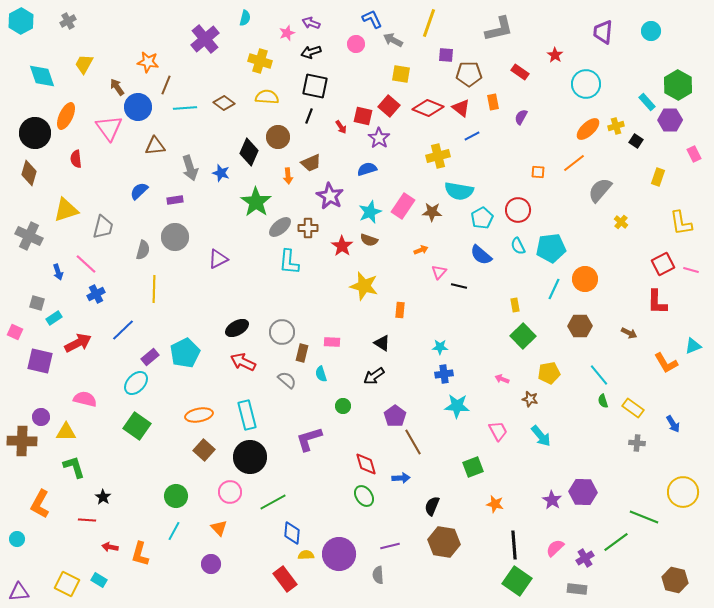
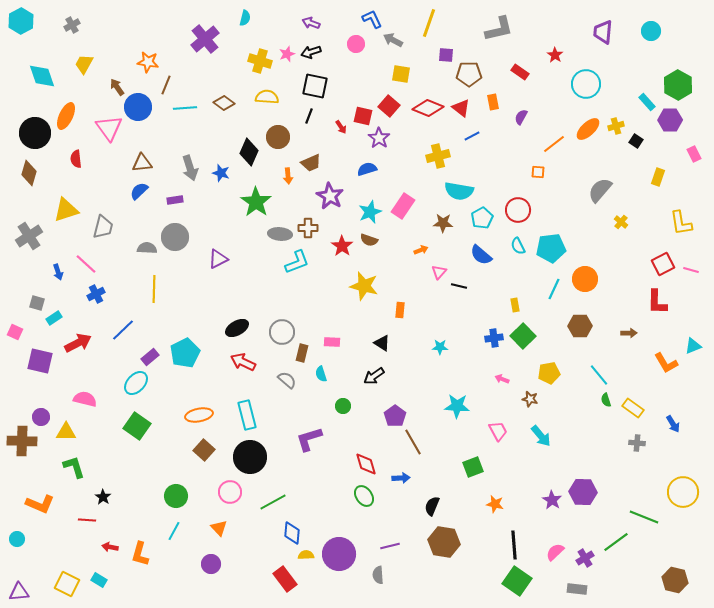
gray cross at (68, 21): moved 4 px right, 4 px down
pink star at (287, 33): moved 21 px down
brown triangle at (155, 146): moved 13 px left, 17 px down
orange line at (574, 163): moved 20 px left, 19 px up
brown star at (432, 212): moved 11 px right, 11 px down
gray ellipse at (280, 227): moved 7 px down; rotated 45 degrees clockwise
gray cross at (29, 236): rotated 32 degrees clockwise
gray semicircle at (143, 250): moved 4 px right, 2 px up; rotated 102 degrees counterclockwise
cyan L-shape at (289, 262): moved 8 px right; rotated 116 degrees counterclockwise
brown arrow at (629, 333): rotated 28 degrees counterclockwise
blue cross at (444, 374): moved 50 px right, 36 px up
green semicircle at (603, 401): moved 3 px right, 1 px up
orange L-shape at (40, 504): rotated 96 degrees counterclockwise
pink semicircle at (555, 548): moved 4 px down
